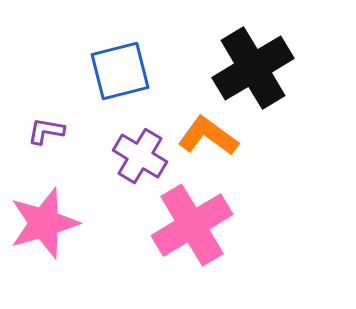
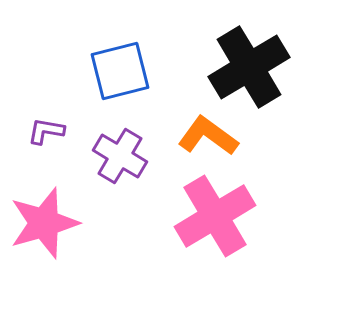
black cross: moved 4 px left, 1 px up
purple cross: moved 20 px left
pink cross: moved 23 px right, 9 px up
